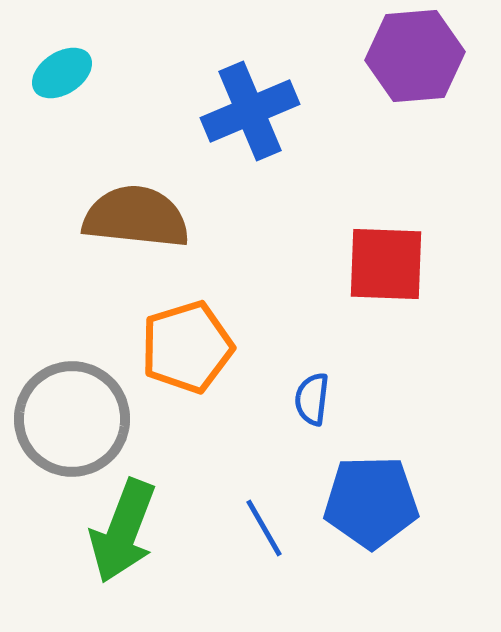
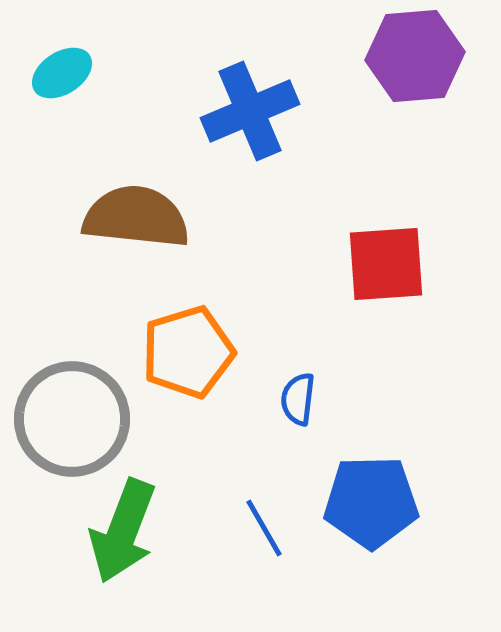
red square: rotated 6 degrees counterclockwise
orange pentagon: moved 1 px right, 5 px down
blue semicircle: moved 14 px left
